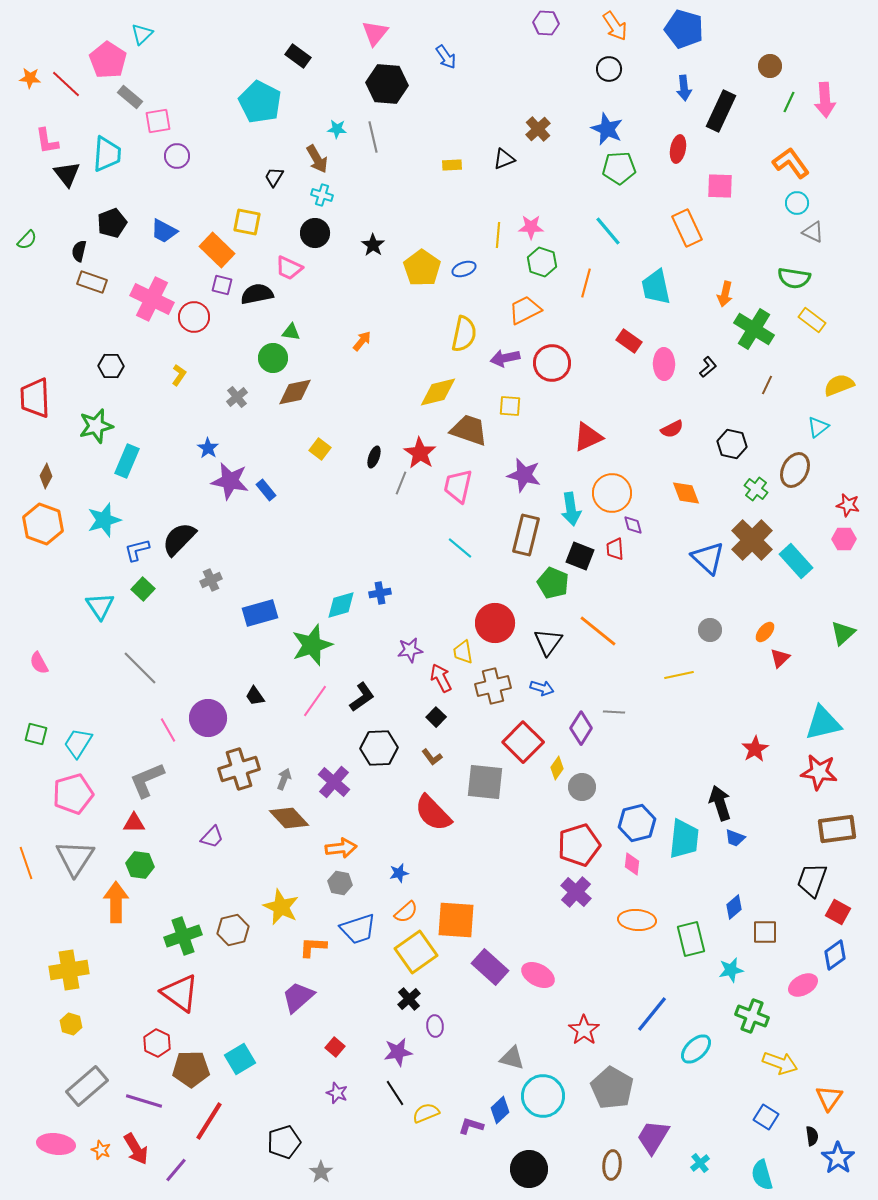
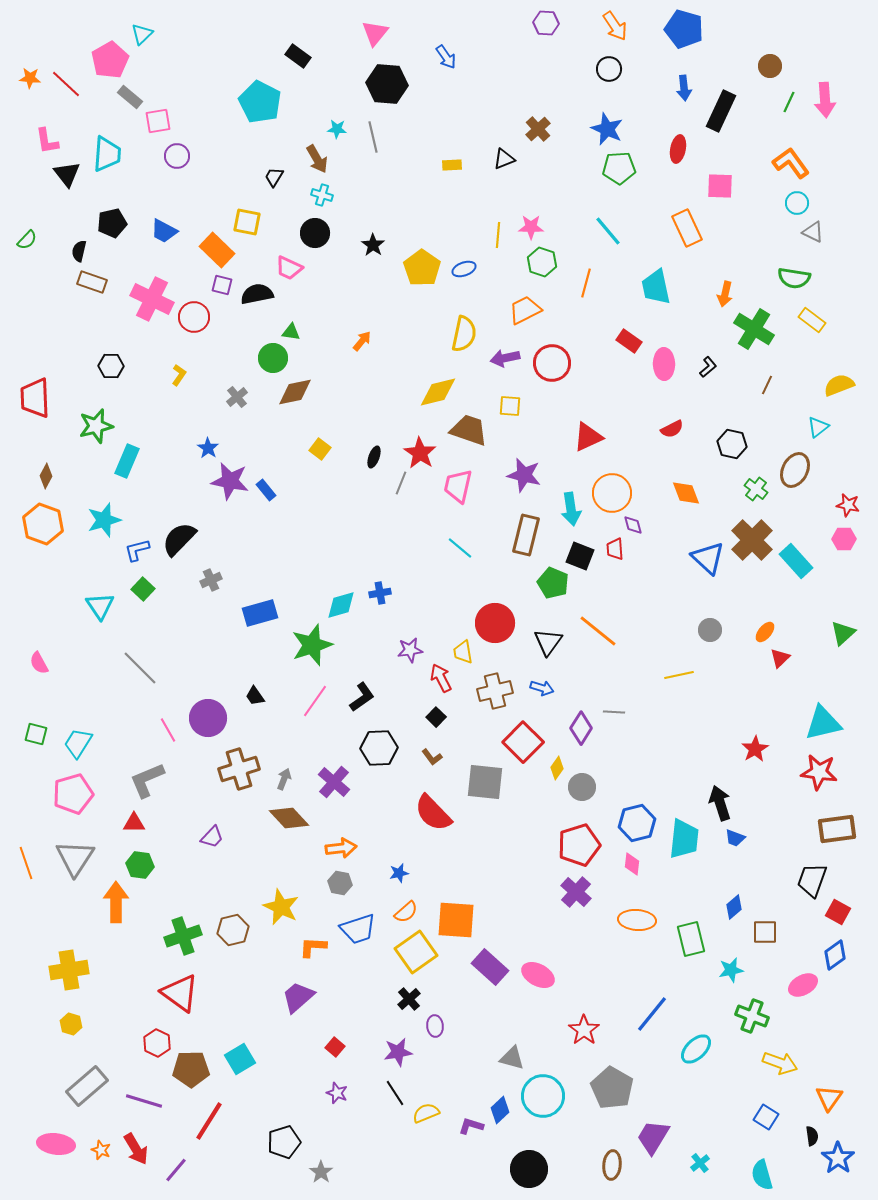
pink pentagon at (108, 60): moved 2 px right; rotated 9 degrees clockwise
black pentagon at (112, 223): rotated 8 degrees clockwise
brown cross at (493, 686): moved 2 px right, 5 px down
